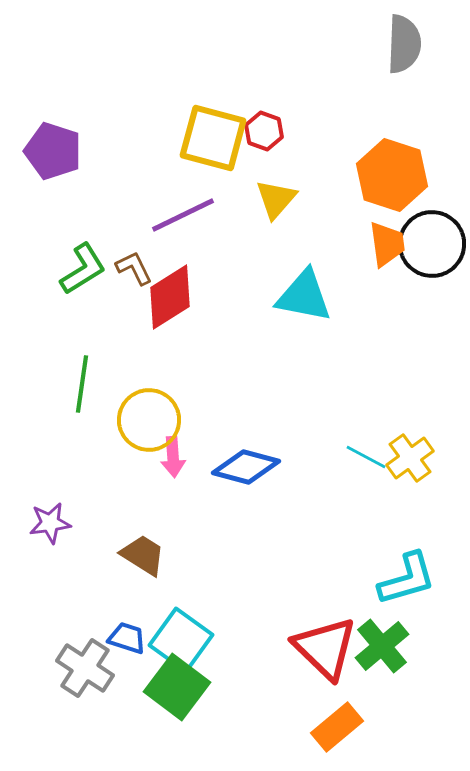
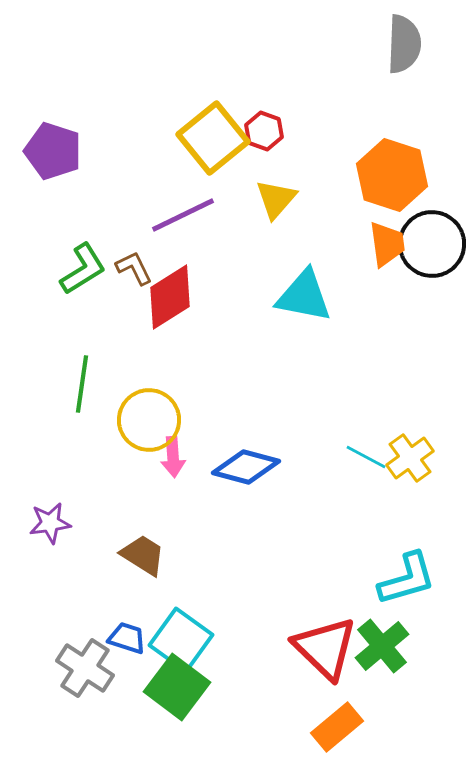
yellow square: rotated 36 degrees clockwise
